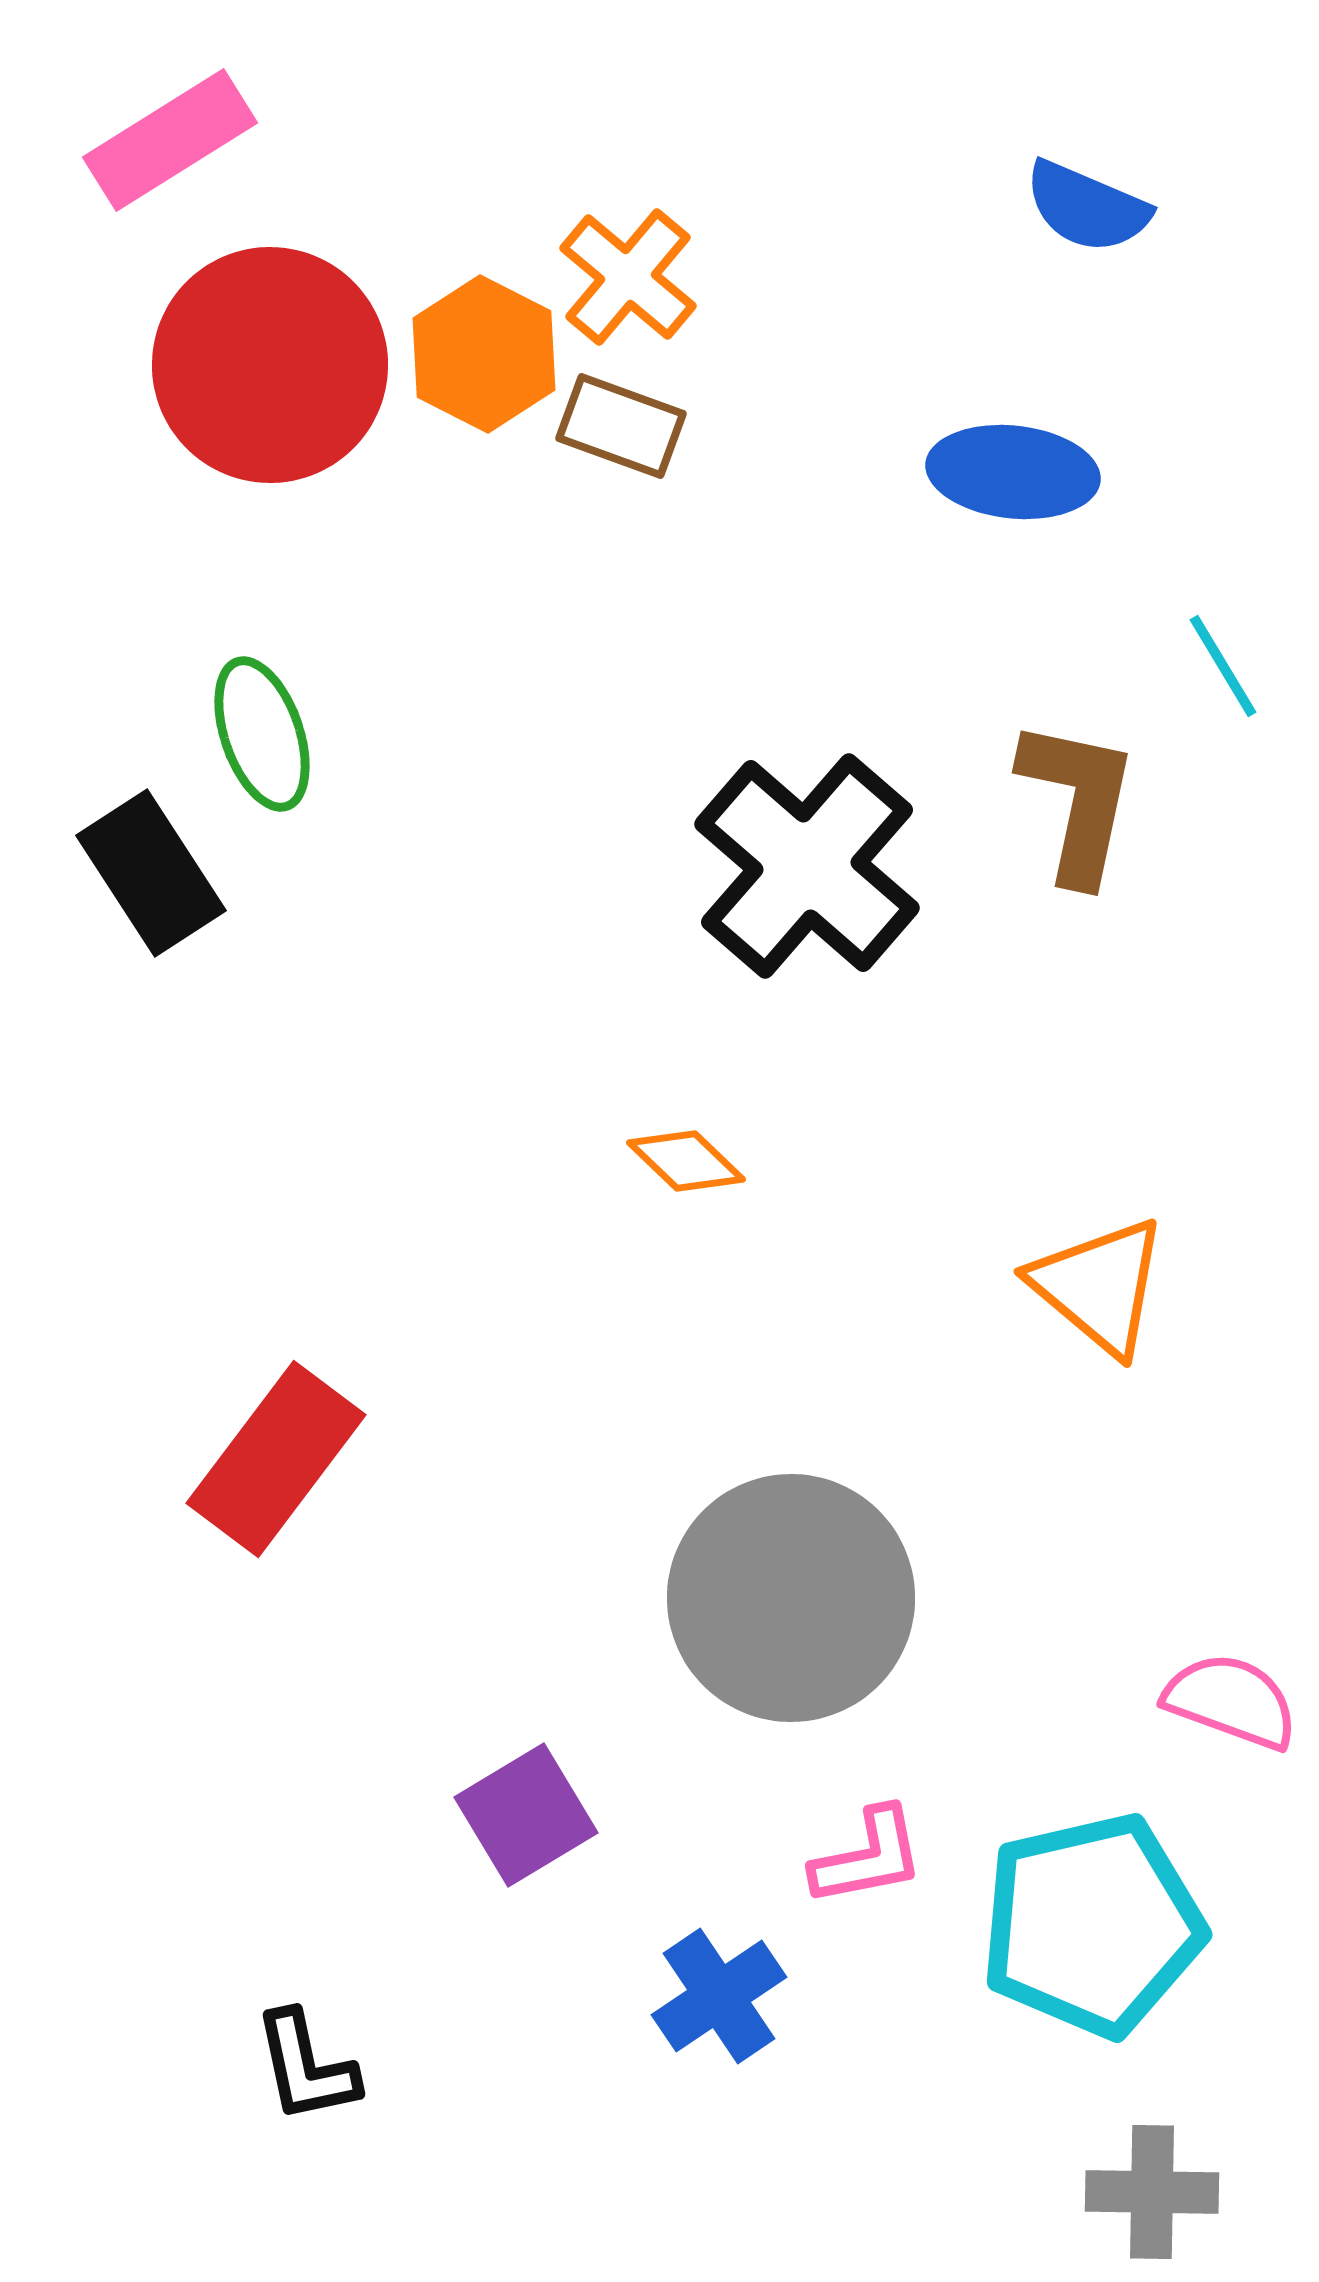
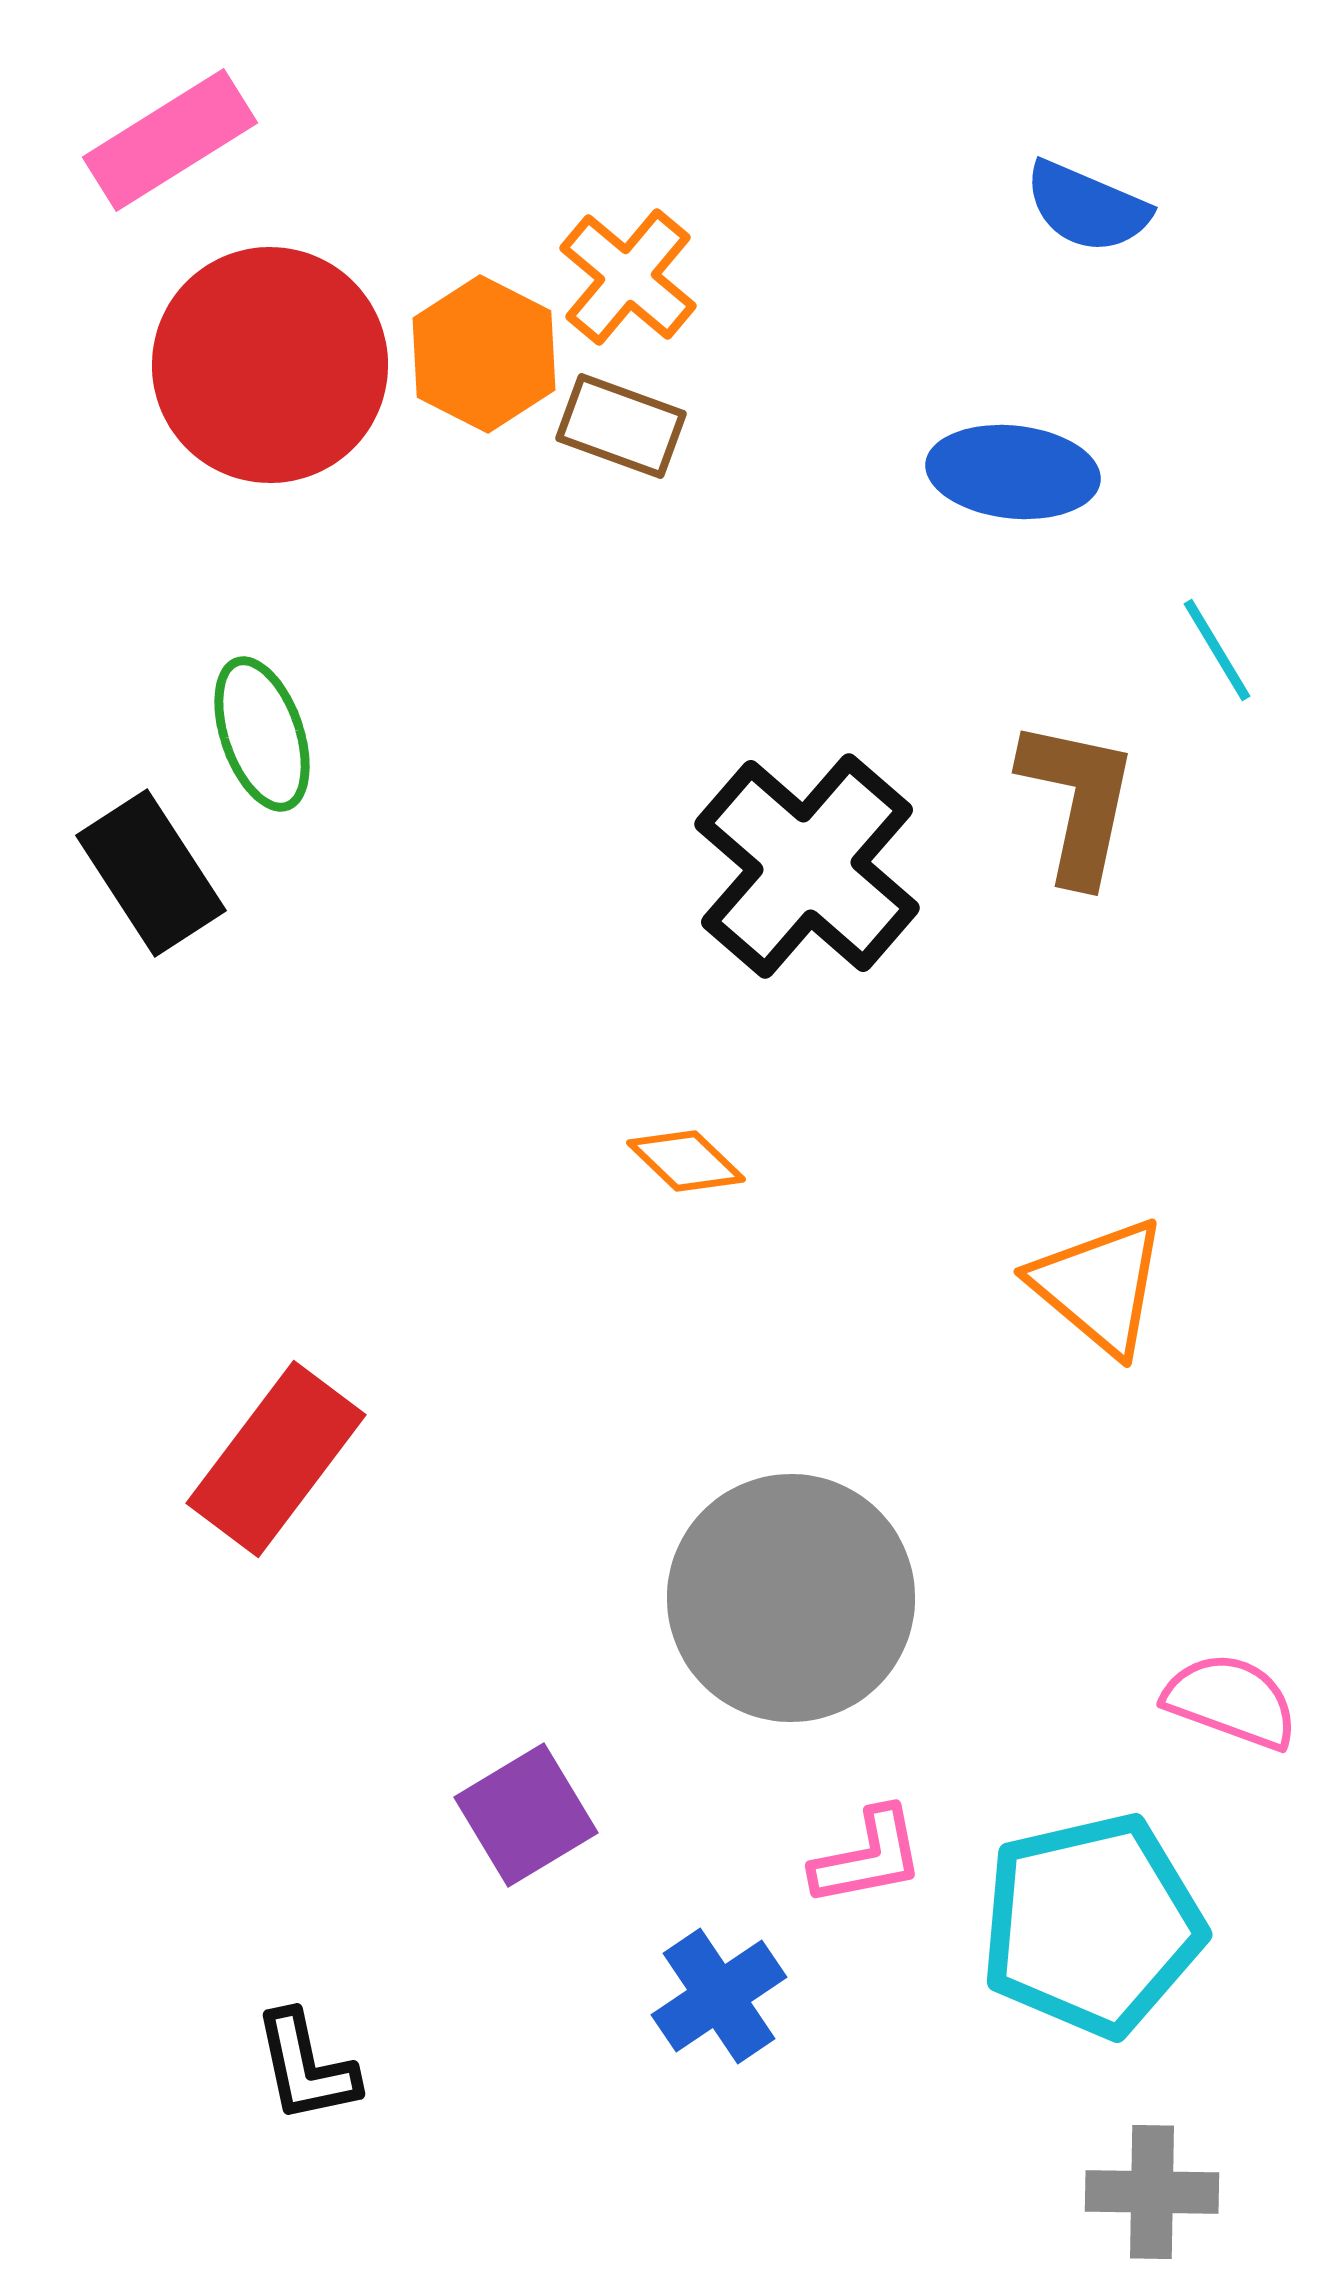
cyan line: moved 6 px left, 16 px up
